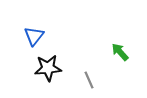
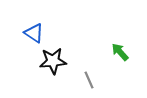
blue triangle: moved 3 px up; rotated 35 degrees counterclockwise
black star: moved 5 px right, 7 px up
